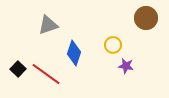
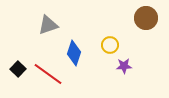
yellow circle: moved 3 px left
purple star: moved 2 px left; rotated 14 degrees counterclockwise
red line: moved 2 px right
